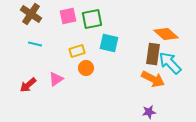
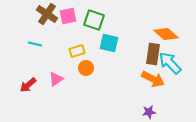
brown cross: moved 16 px right
green square: moved 2 px right, 1 px down; rotated 30 degrees clockwise
